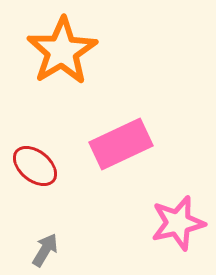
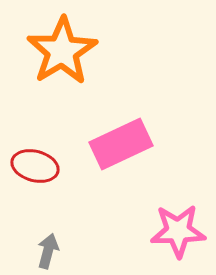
red ellipse: rotated 24 degrees counterclockwise
pink star: moved 8 px down; rotated 12 degrees clockwise
gray arrow: moved 3 px right, 1 px down; rotated 16 degrees counterclockwise
